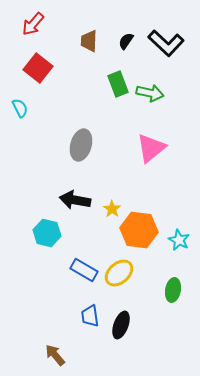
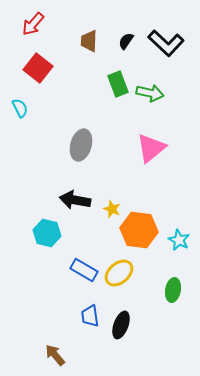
yellow star: rotated 12 degrees counterclockwise
